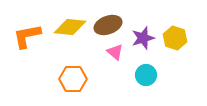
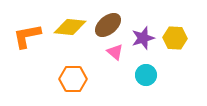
brown ellipse: rotated 20 degrees counterclockwise
yellow hexagon: rotated 15 degrees counterclockwise
